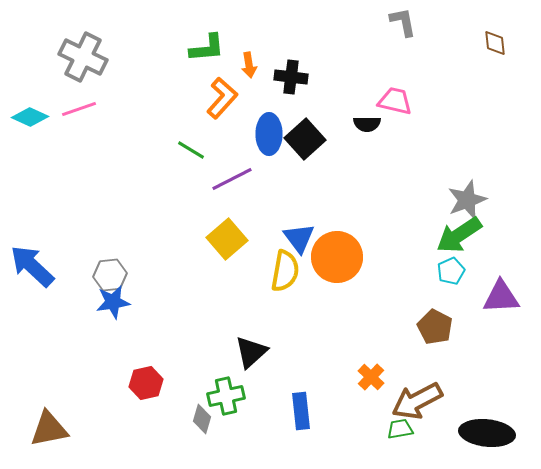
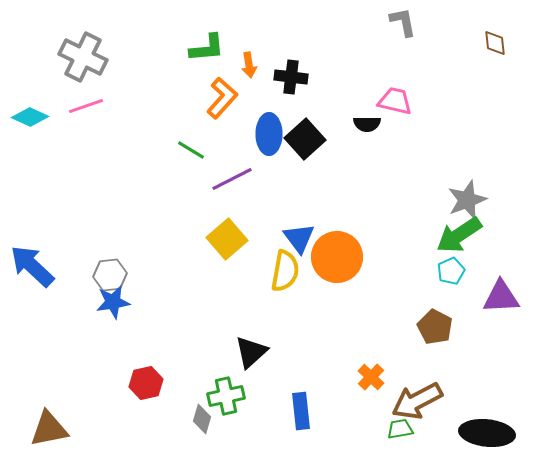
pink line: moved 7 px right, 3 px up
